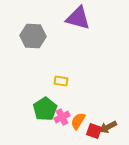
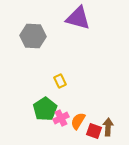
yellow rectangle: moved 1 px left; rotated 56 degrees clockwise
pink cross: moved 1 px left, 1 px down
brown arrow: rotated 120 degrees clockwise
